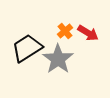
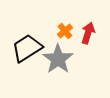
red arrow: rotated 105 degrees counterclockwise
